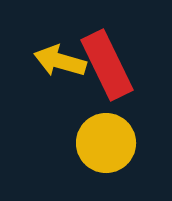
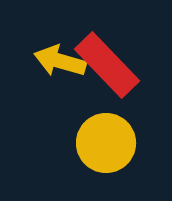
red rectangle: rotated 18 degrees counterclockwise
